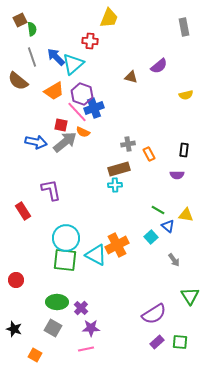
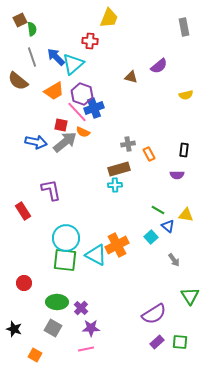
red circle at (16, 280): moved 8 px right, 3 px down
